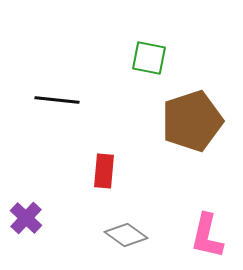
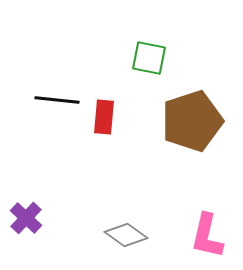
red rectangle: moved 54 px up
